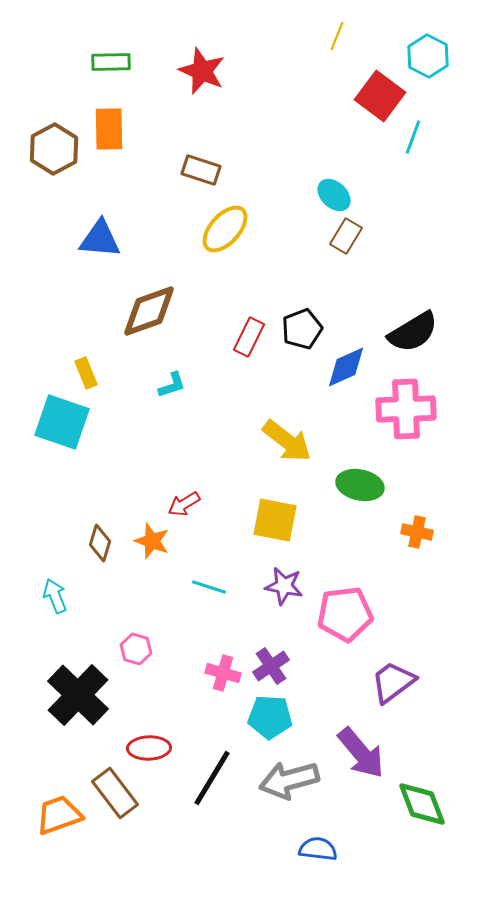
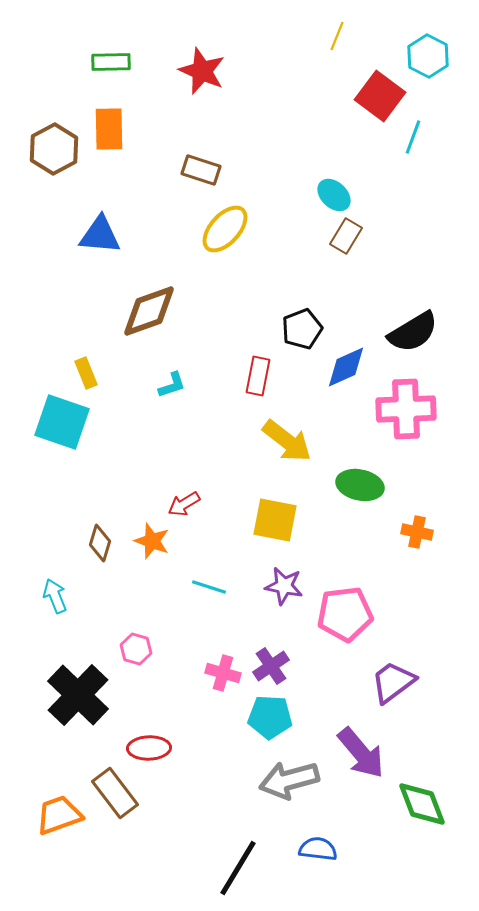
blue triangle at (100, 239): moved 4 px up
red rectangle at (249, 337): moved 9 px right, 39 px down; rotated 15 degrees counterclockwise
black line at (212, 778): moved 26 px right, 90 px down
